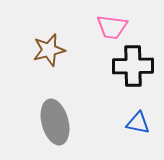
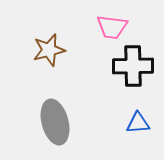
blue triangle: rotated 15 degrees counterclockwise
